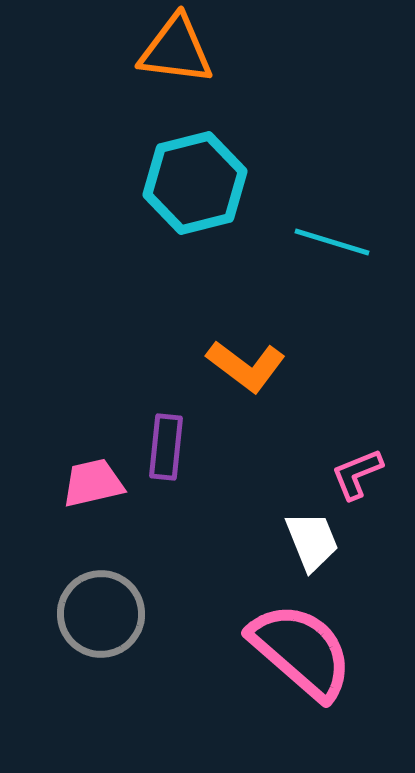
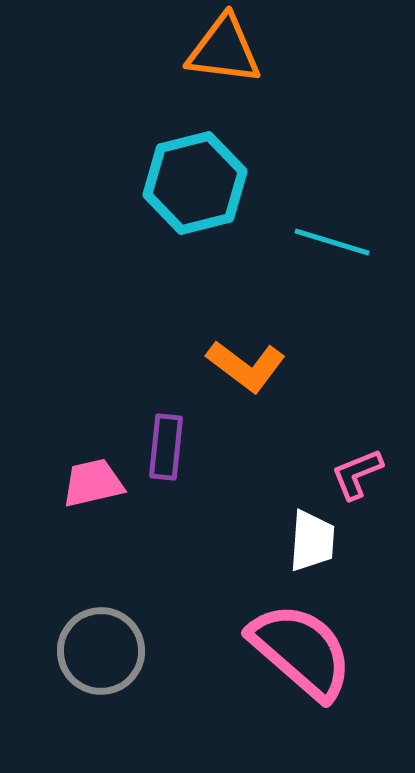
orange triangle: moved 48 px right
white trapezoid: rotated 26 degrees clockwise
gray circle: moved 37 px down
